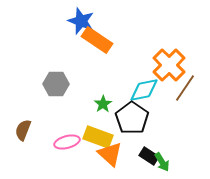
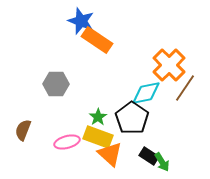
cyan diamond: moved 2 px right, 3 px down
green star: moved 5 px left, 13 px down
